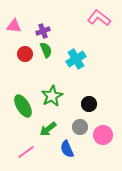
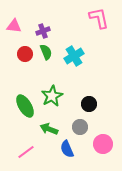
pink L-shape: rotated 40 degrees clockwise
green semicircle: moved 2 px down
cyan cross: moved 2 px left, 3 px up
green ellipse: moved 2 px right
green arrow: moved 1 px right; rotated 60 degrees clockwise
pink circle: moved 9 px down
